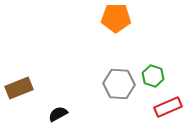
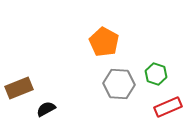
orange pentagon: moved 12 px left, 24 px down; rotated 28 degrees clockwise
green hexagon: moved 3 px right, 2 px up
black semicircle: moved 12 px left, 5 px up
